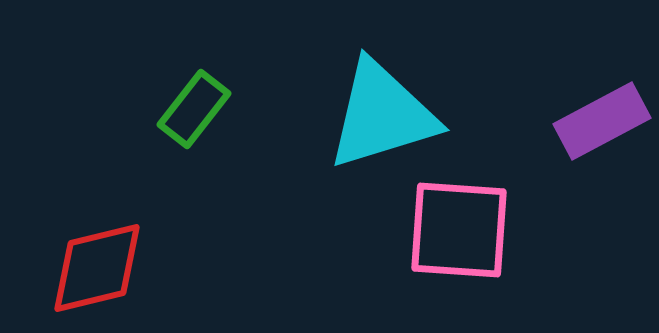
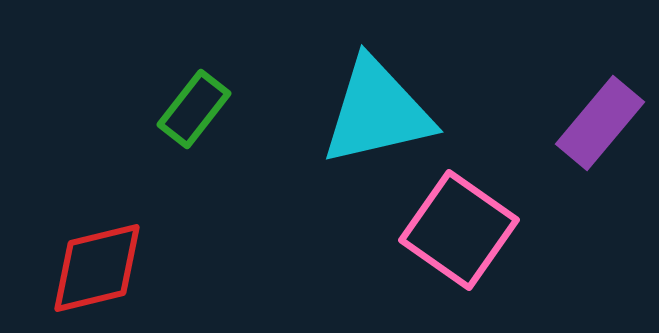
cyan triangle: moved 5 px left, 3 px up; rotated 4 degrees clockwise
purple rectangle: moved 2 px left, 2 px down; rotated 22 degrees counterclockwise
pink square: rotated 31 degrees clockwise
